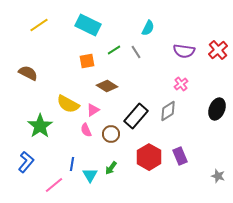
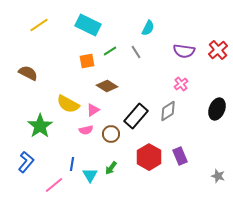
green line: moved 4 px left, 1 px down
pink semicircle: rotated 80 degrees counterclockwise
